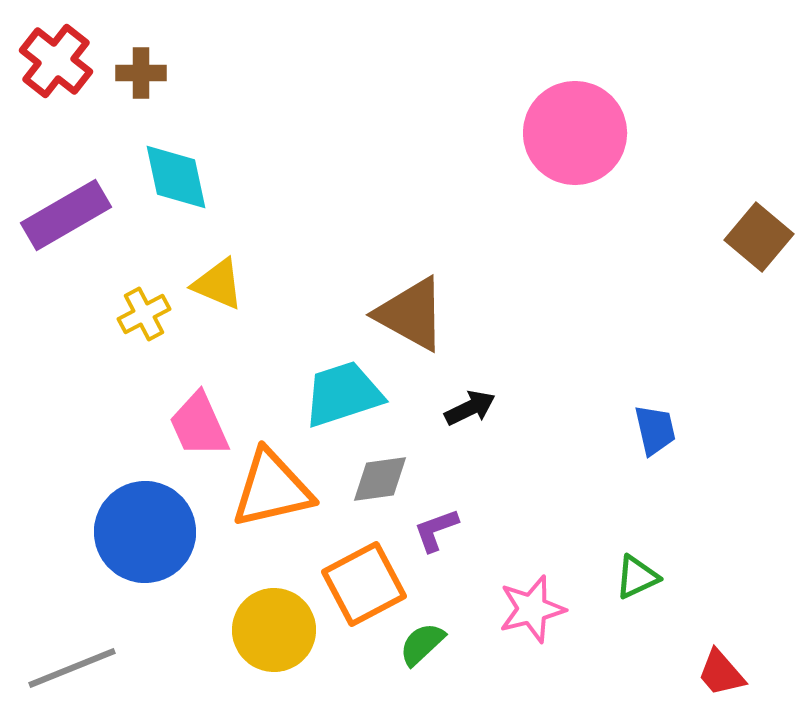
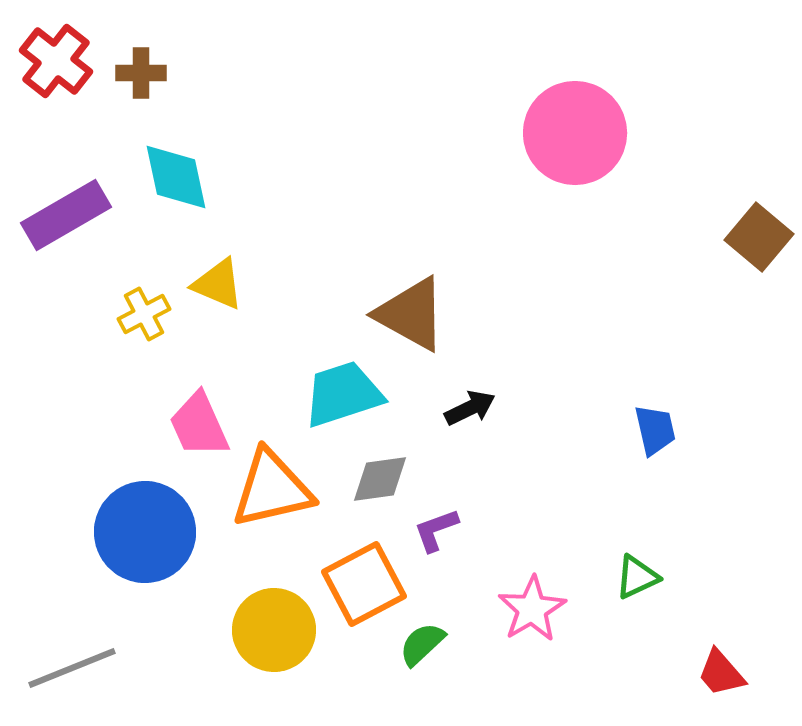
pink star: rotated 16 degrees counterclockwise
